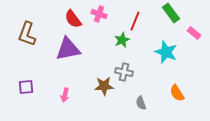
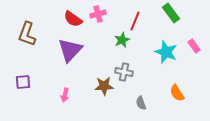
pink cross: moved 1 px left; rotated 35 degrees counterclockwise
red semicircle: rotated 18 degrees counterclockwise
pink rectangle: moved 13 px down; rotated 16 degrees clockwise
purple triangle: moved 2 px right, 1 px down; rotated 36 degrees counterclockwise
purple square: moved 3 px left, 5 px up
